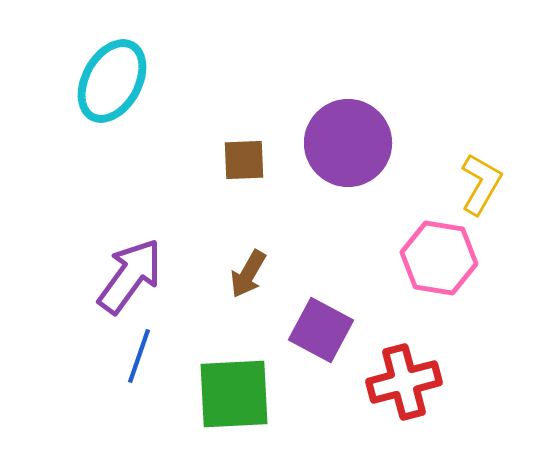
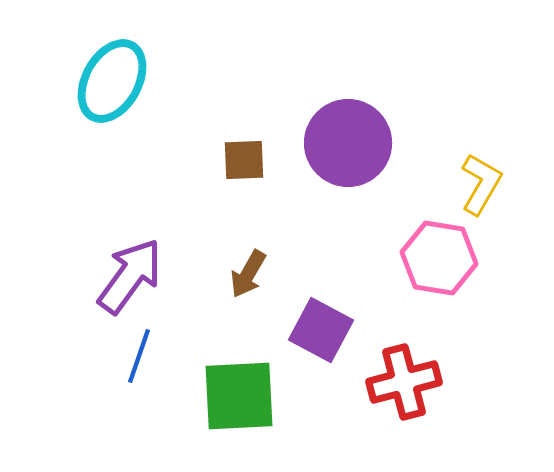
green square: moved 5 px right, 2 px down
